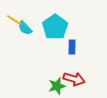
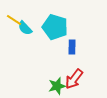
cyan pentagon: rotated 20 degrees counterclockwise
red arrow: rotated 110 degrees clockwise
